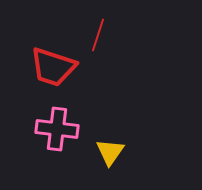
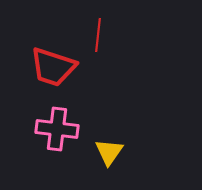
red line: rotated 12 degrees counterclockwise
yellow triangle: moved 1 px left
